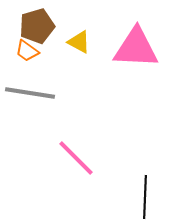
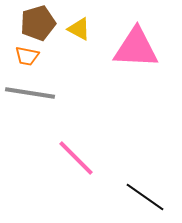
brown pentagon: moved 1 px right, 3 px up
yellow triangle: moved 13 px up
orange trapezoid: moved 5 px down; rotated 25 degrees counterclockwise
black line: rotated 57 degrees counterclockwise
